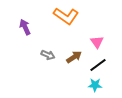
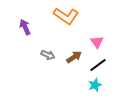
cyan star: rotated 24 degrees counterclockwise
